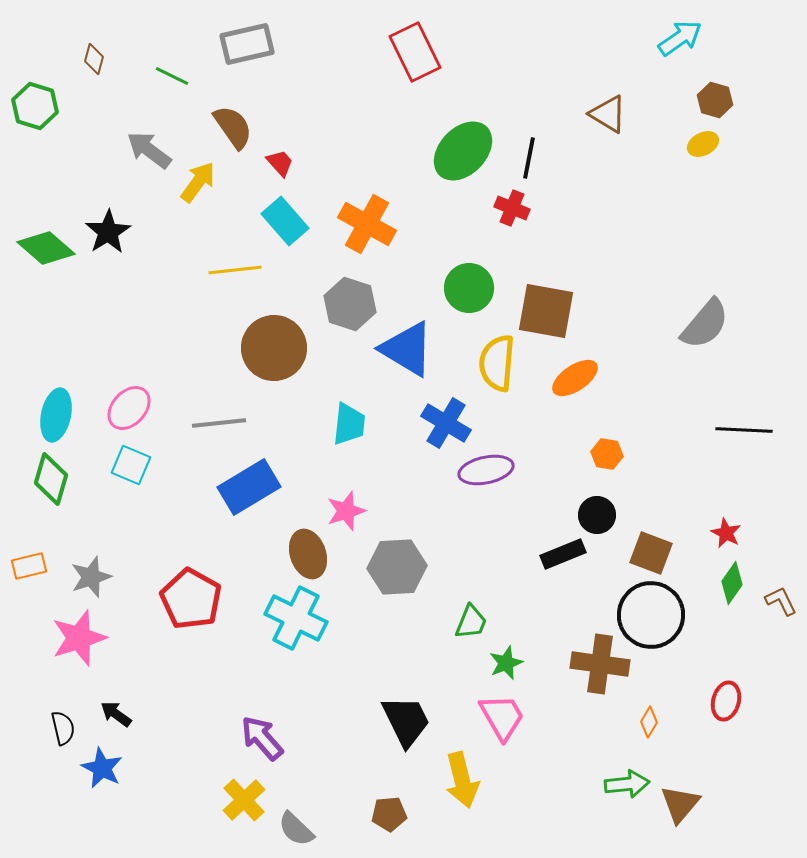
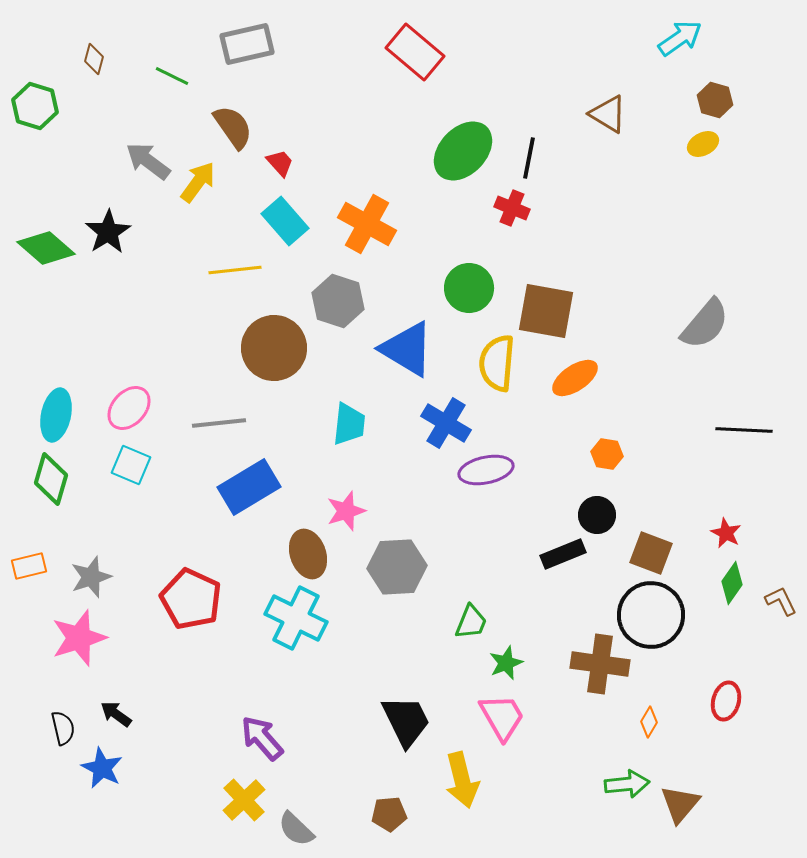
red rectangle at (415, 52): rotated 24 degrees counterclockwise
gray arrow at (149, 150): moved 1 px left, 11 px down
gray hexagon at (350, 304): moved 12 px left, 3 px up
red pentagon at (191, 599): rotated 4 degrees counterclockwise
